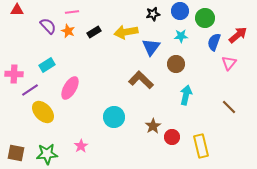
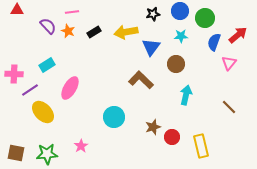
brown star: moved 1 px down; rotated 14 degrees clockwise
